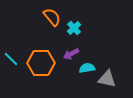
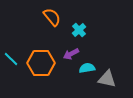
cyan cross: moved 5 px right, 2 px down
